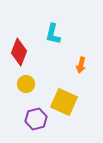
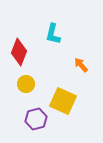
orange arrow: rotated 126 degrees clockwise
yellow square: moved 1 px left, 1 px up
